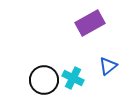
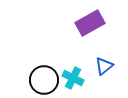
blue triangle: moved 4 px left
